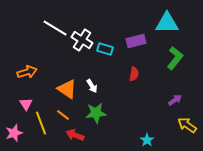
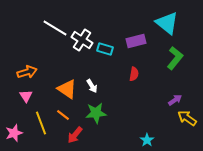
cyan triangle: rotated 40 degrees clockwise
pink triangle: moved 8 px up
yellow arrow: moved 7 px up
red arrow: rotated 72 degrees counterclockwise
